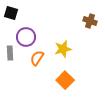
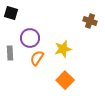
purple circle: moved 4 px right, 1 px down
